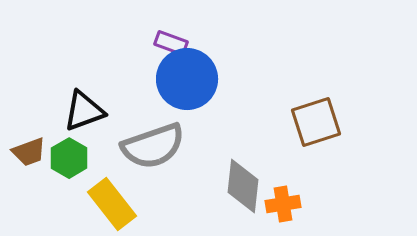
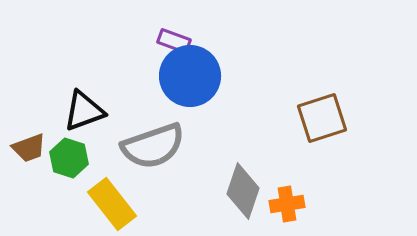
purple rectangle: moved 3 px right, 2 px up
blue circle: moved 3 px right, 3 px up
brown square: moved 6 px right, 4 px up
brown trapezoid: moved 4 px up
green hexagon: rotated 12 degrees counterclockwise
gray diamond: moved 5 px down; rotated 12 degrees clockwise
orange cross: moved 4 px right
